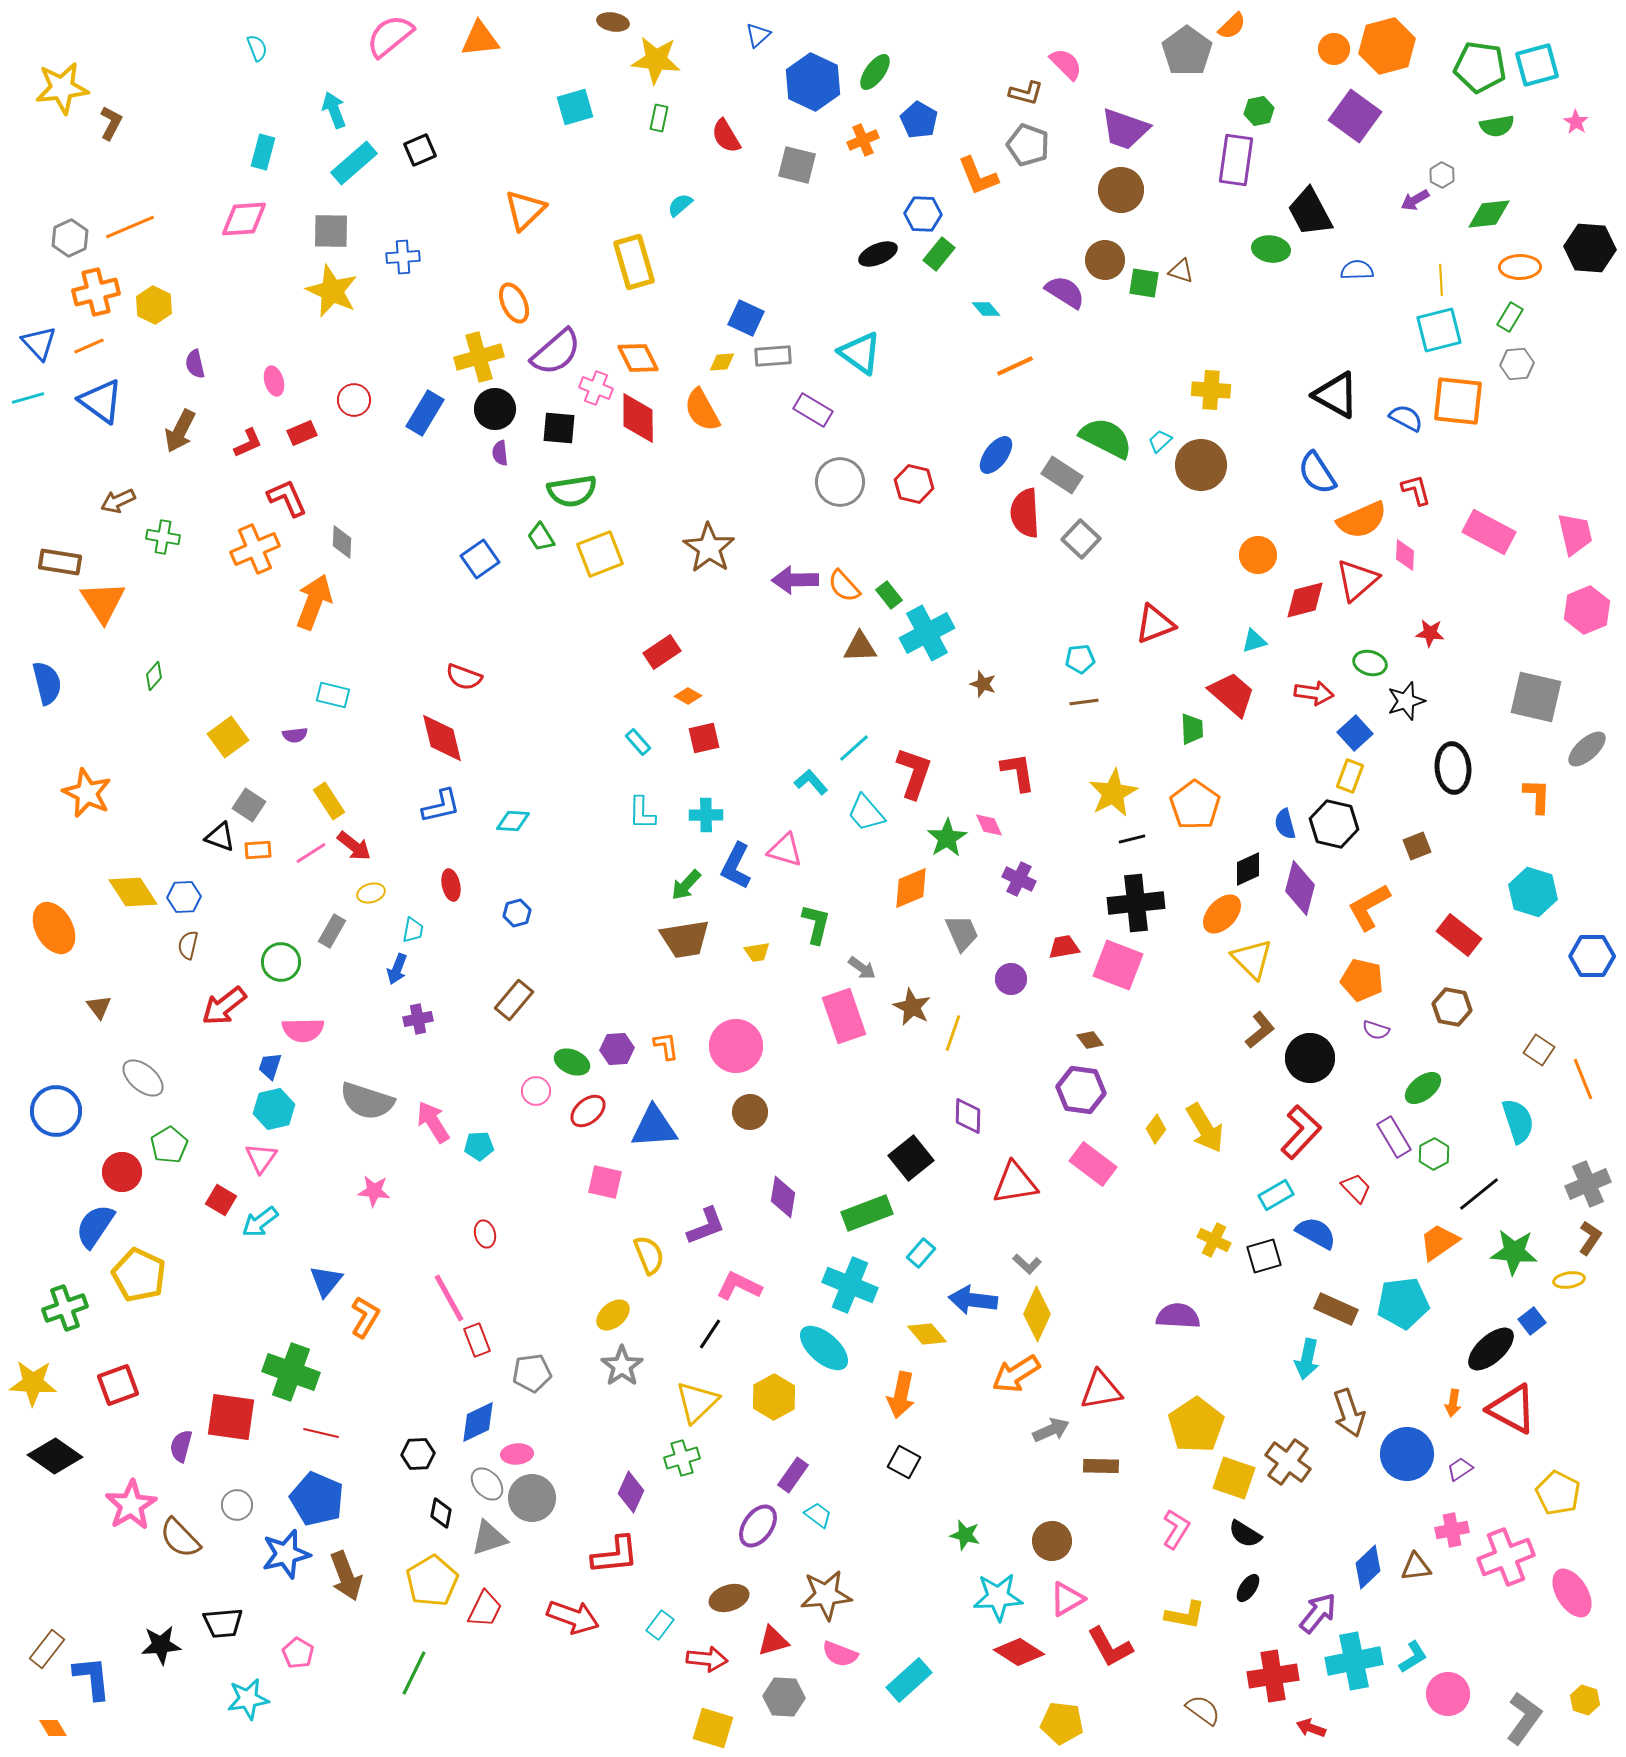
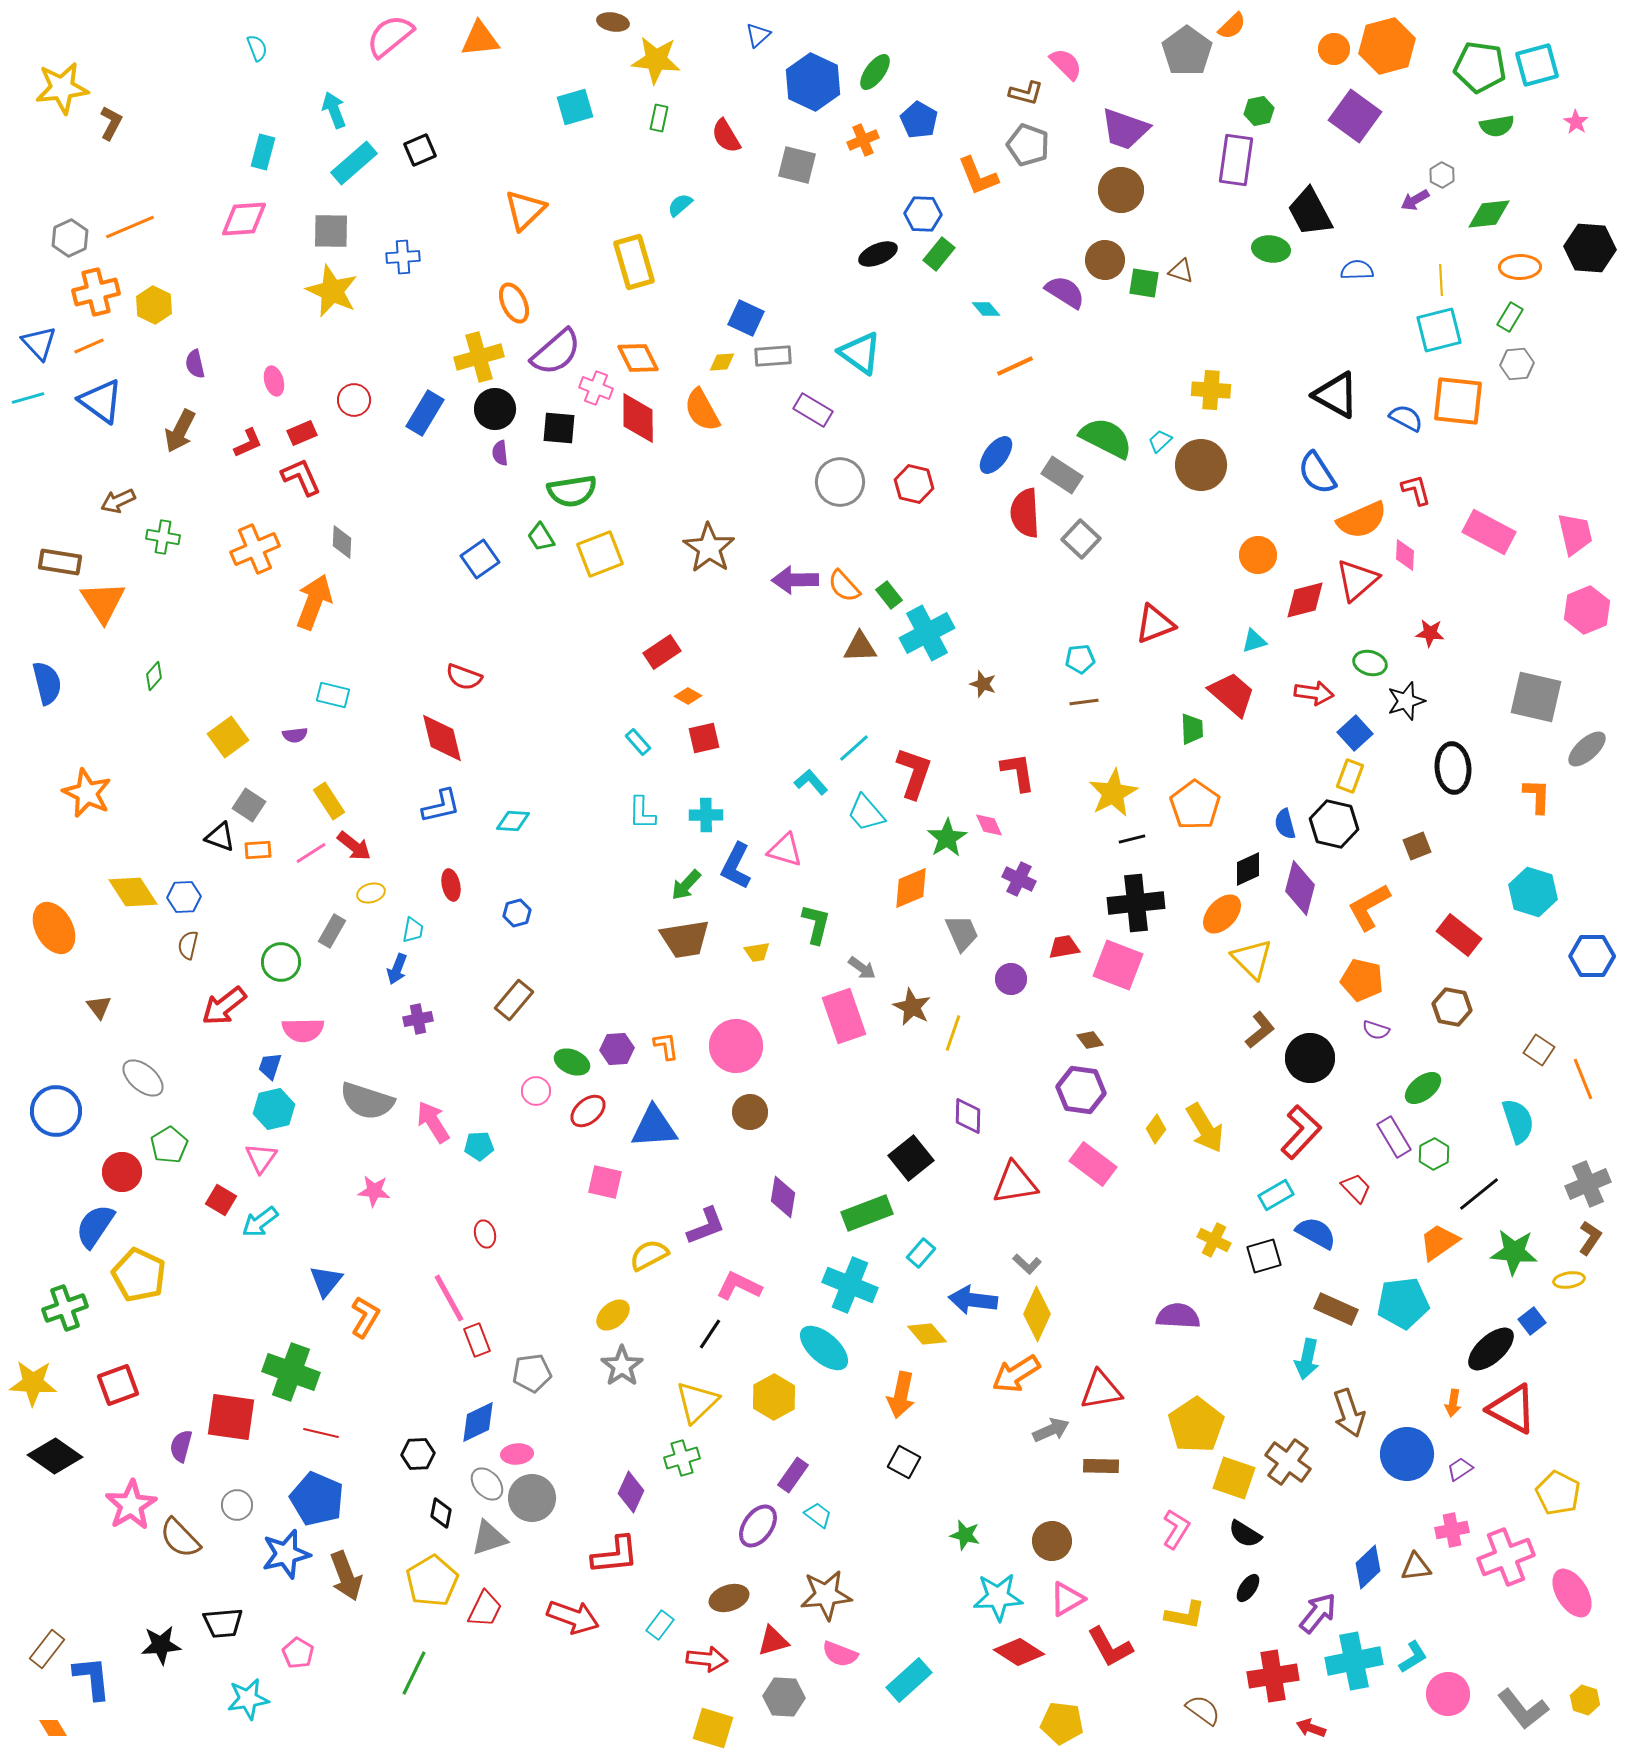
red L-shape at (287, 498): moved 14 px right, 21 px up
yellow semicircle at (649, 1255): rotated 96 degrees counterclockwise
gray L-shape at (1524, 1718): moved 1 px left, 9 px up; rotated 106 degrees clockwise
